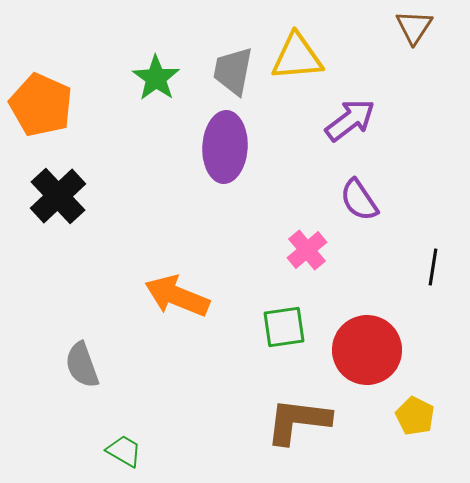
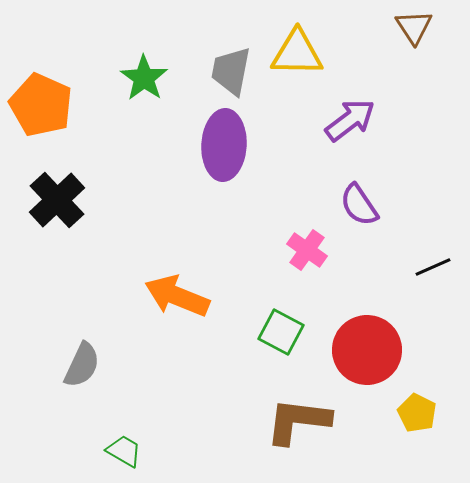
brown triangle: rotated 6 degrees counterclockwise
yellow triangle: moved 4 px up; rotated 6 degrees clockwise
gray trapezoid: moved 2 px left
green star: moved 12 px left
purple ellipse: moved 1 px left, 2 px up
black cross: moved 1 px left, 4 px down
purple semicircle: moved 5 px down
pink cross: rotated 15 degrees counterclockwise
black line: rotated 57 degrees clockwise
green square: moved 3 px left, 5 px down; rotated 36 degrees clockwise
gray semicircle: rotated 135 degrees counterclockwise
yellow pentagon: moved 2 px right, 3 px up
